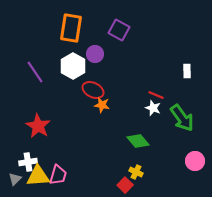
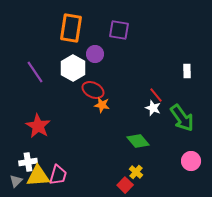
purple square: rotated 20 degrees counterclockwise
white hexagon: moved 2 px down
red line: rotated 28 degrees clockwise
pink circle: moved 4 px left
yellow cross: rotated 16 degrees clockwise
gray triangle: moved 1 px right, 2 px down
